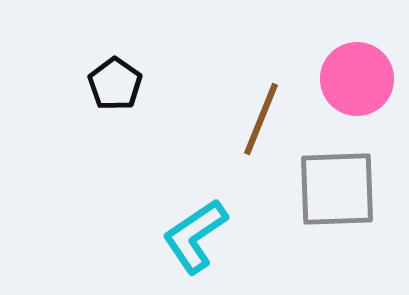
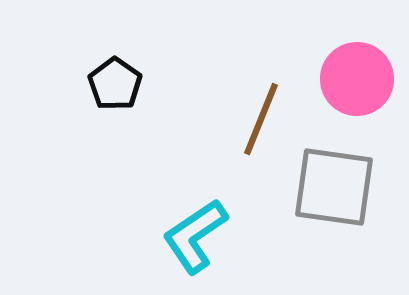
gray square: moved 3 px left, 2 px up; rotated 10 degrees clockwise
